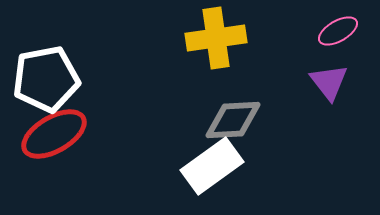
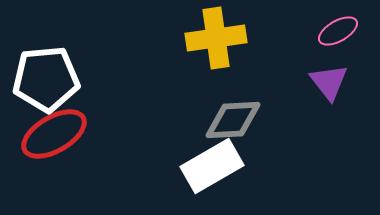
white pentagon: rotated 6 degrees clockwise
white rectangle: rotated 6 degrees clockwise
